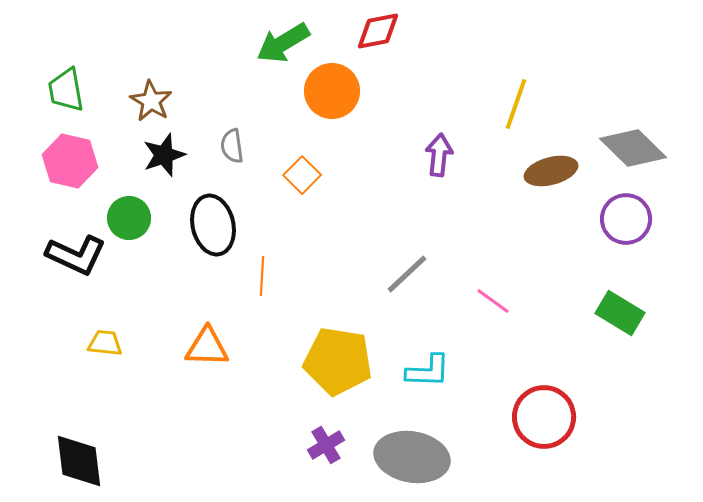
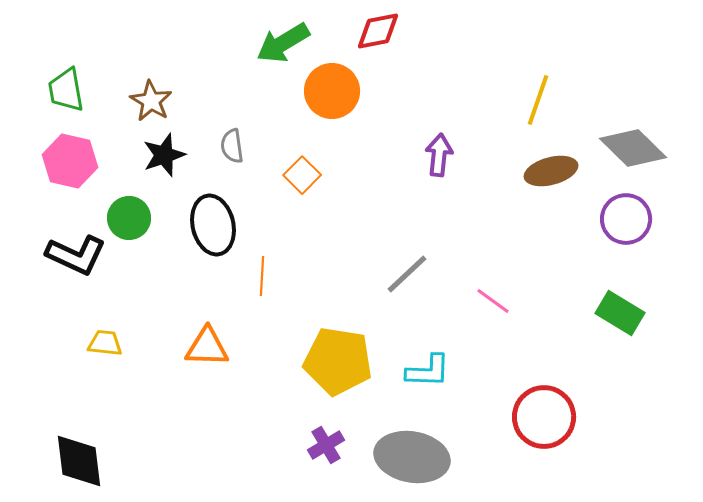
yellow line: moved 22 px right, 4 px up
